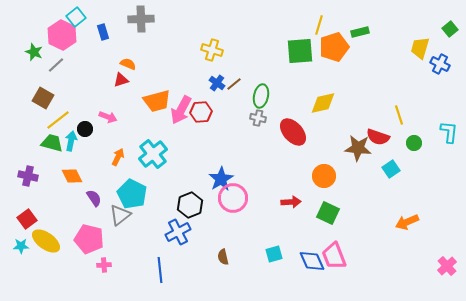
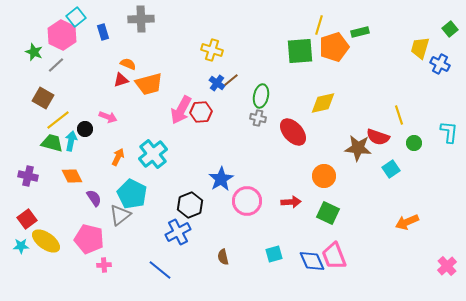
brown line at (234, 84): moved 3 px left, 4 px up
orange trapezoid at (157, 101): moved 8 px left, 17 px up
pink circle at (233, 198): moved 14 px right, 3 px down
blue line at (160, 270): rotated 45 degrees counterclockwise
